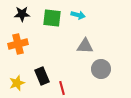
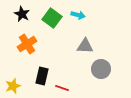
black star: rotated 28 degrees clockwise
green square: rotated 30 degrees clockwise
orange cross: moved 9 px right; rotated 18 degrees counterclockwise
black rectangle: rotated 36 degrees clockwise
yellow star: moved 4 px left, 3 px down
red line: rotated 56 degrees counterclockwise
